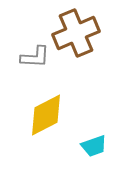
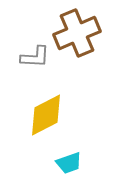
brown cross: moved 1 px right
cyan trapezoid: moved 25 px left, 17 px down
